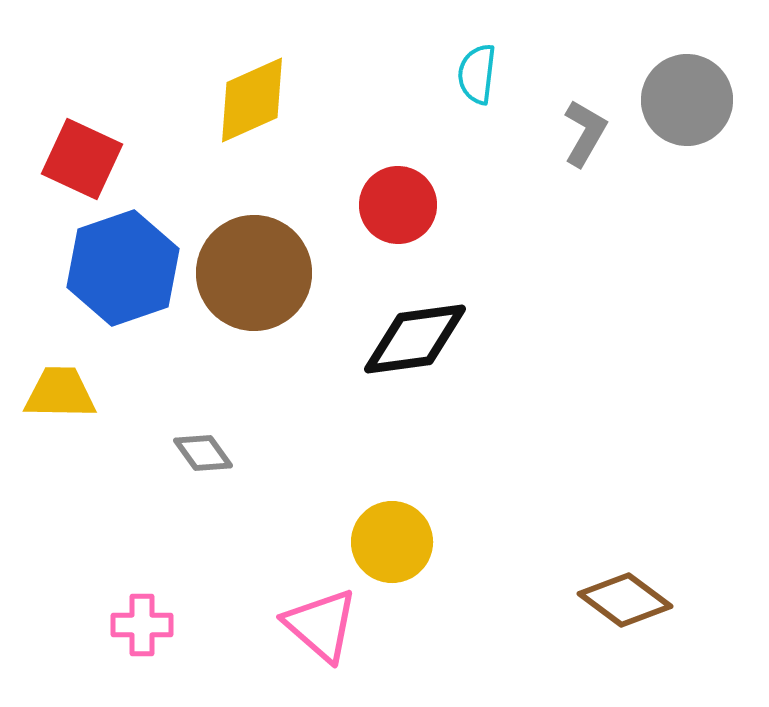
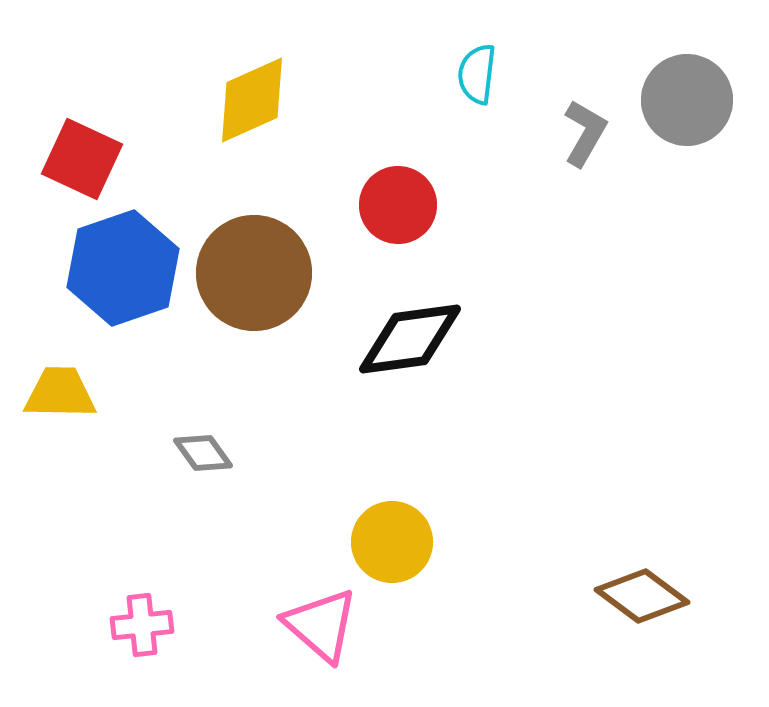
black diamond: moved 5 px left
brown diamond: moved 17 px right, 4 px up
pink cross: rotated 6 degrees counterclockwise
